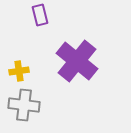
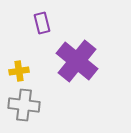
purple rectangle: moved 2 px right, 8 px down
